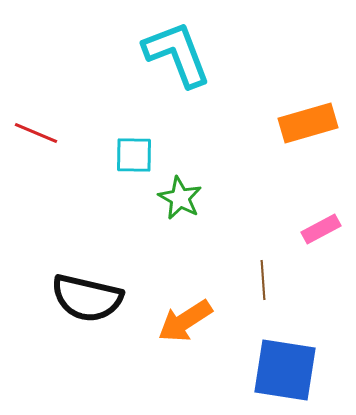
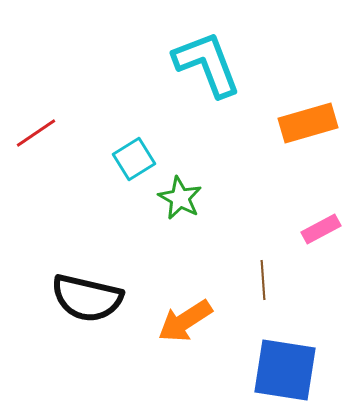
cyan L-shape: moved 30 px right, 10 px down
red line: rotated 57 degrees counterclockwise
cyan square: moved 4 px down; rotated 33 degrees counterclockwise
